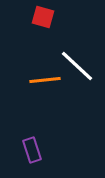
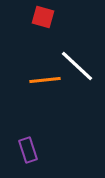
purple rectangle: moved 4 px left
